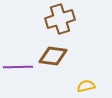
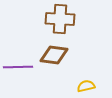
brown cross: rotated 20 degrees clockwise
brown diamond: moved 1 px right, 1 px up
